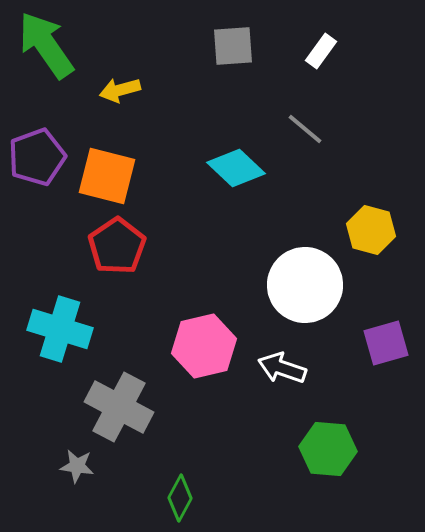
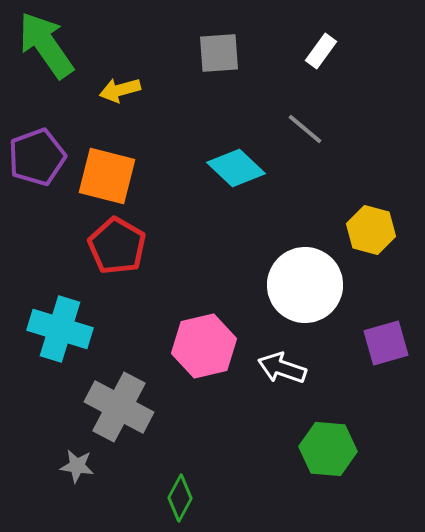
gray square: moved 14 px left, 7 px down
red pentagon: rotated 8 degrees counterclockwise
